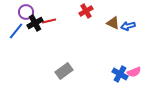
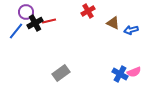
red cross: moved 2 px right
blue arrow: moved 3 px right, 4 px down
gray rectangle: moved 3 px left, 2 px down
